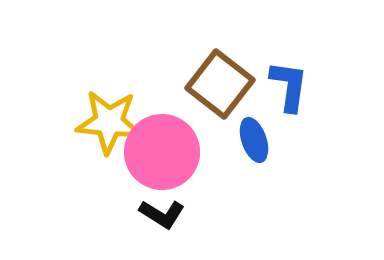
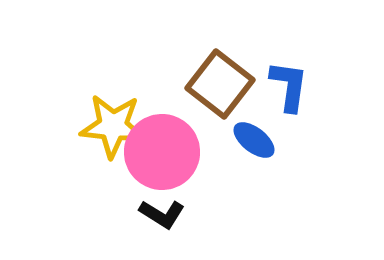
yellow star: moved 4 px right, 4 px down
blue ellipse: rotated 33 degrees counterclockwise
